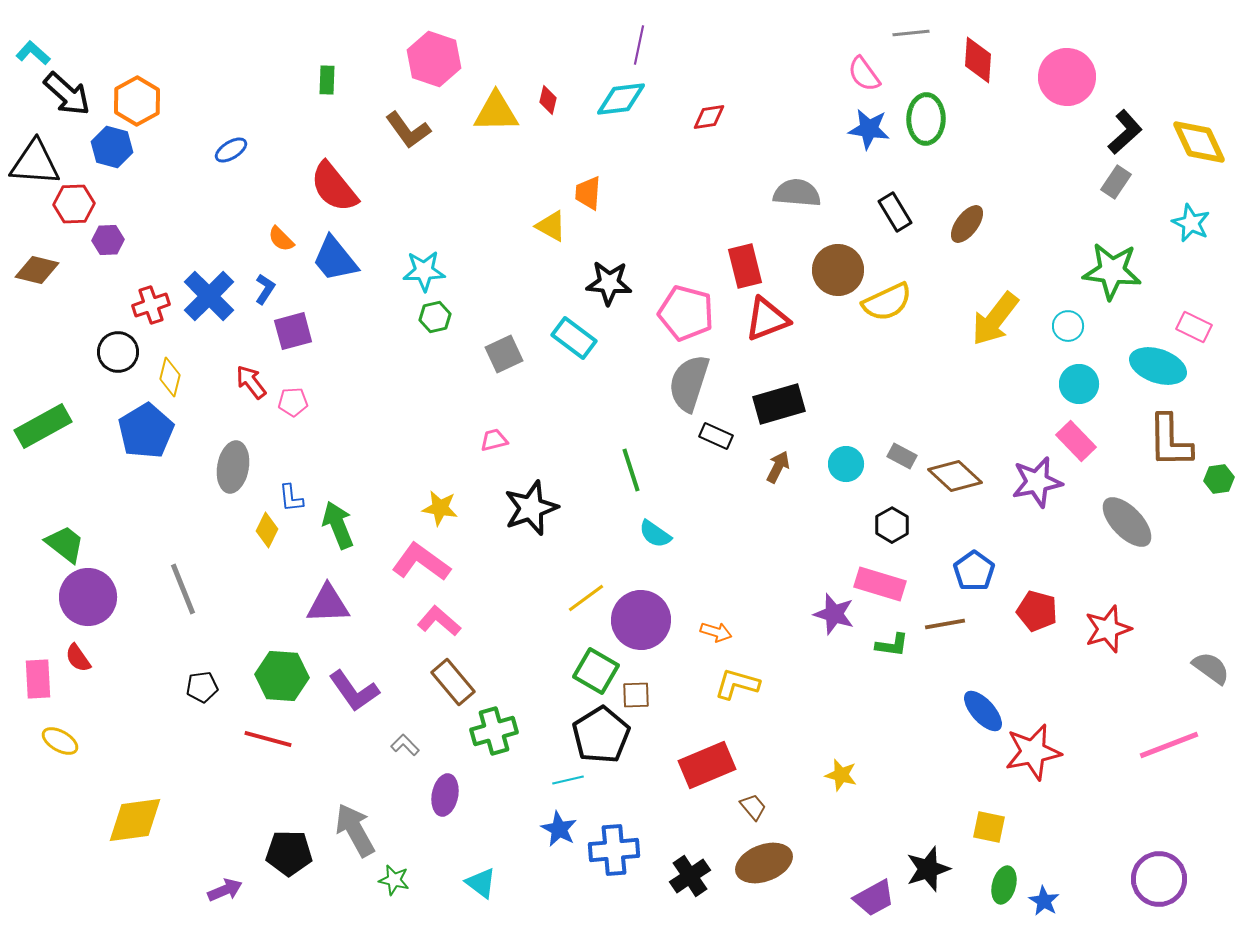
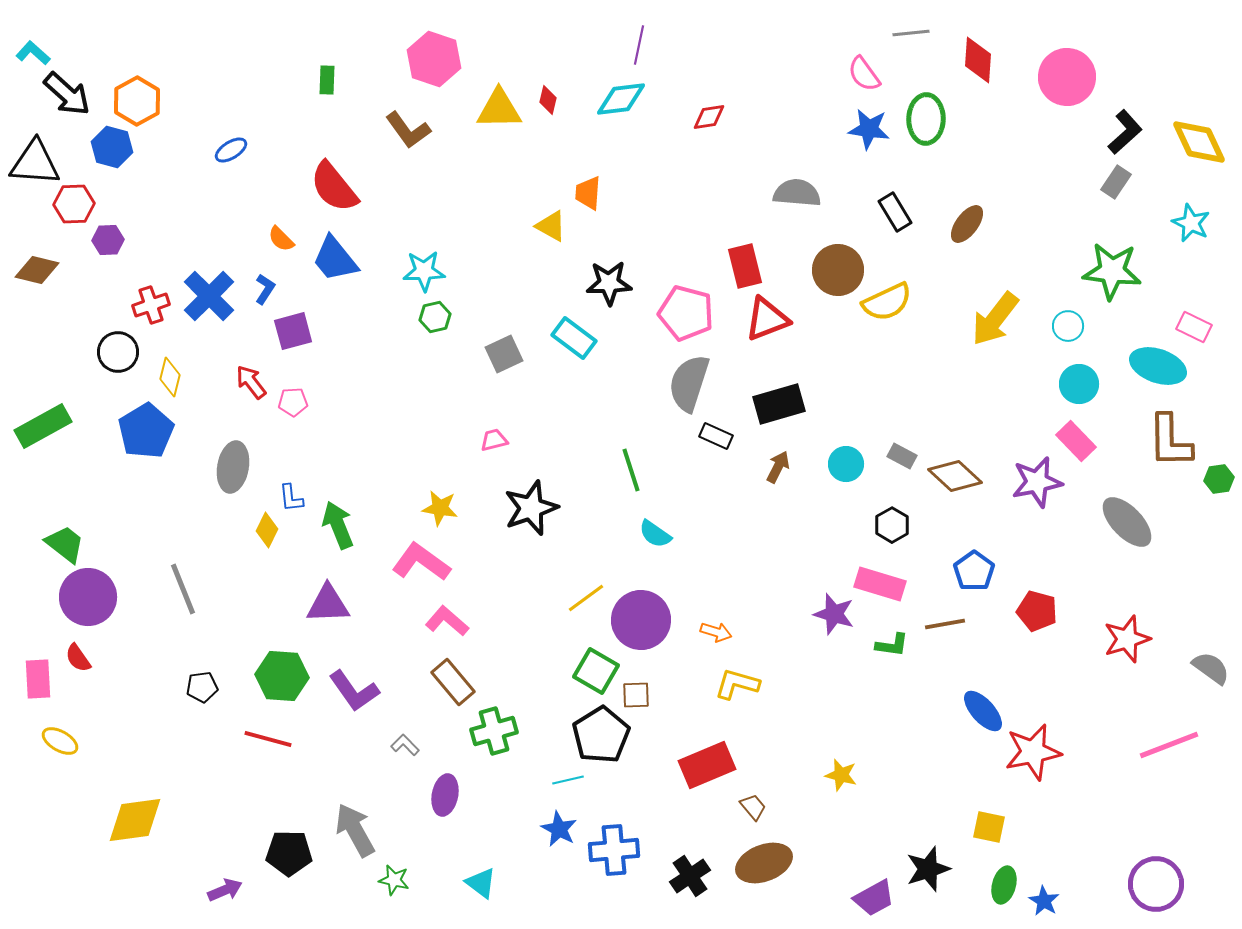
yellow triangle at (496, 112): moved 3 px right, 3 px up
black star at (609, 283): rotated 6 degrees counterclockwise
pink L-shape at (439, 621): moved 8 px right
red star at (1108, 629): moved 19 px right, 10 px down
purple circle at (1159, 879): moved 3 px left, 5 px down
